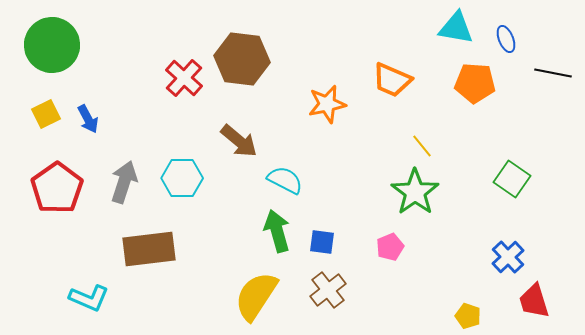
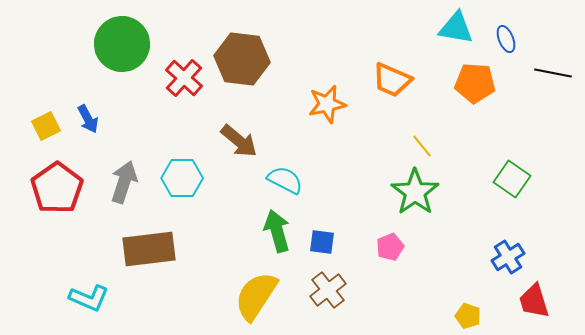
green circle: moved 70 px right, 1 px up
yellow square: moved 12 px down
blue cross: rotated 12 degrees clockwise
